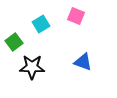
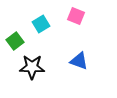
green square: moved 1 px right, 1 px up
blue triangle: moved 4 px left, 1 px up
